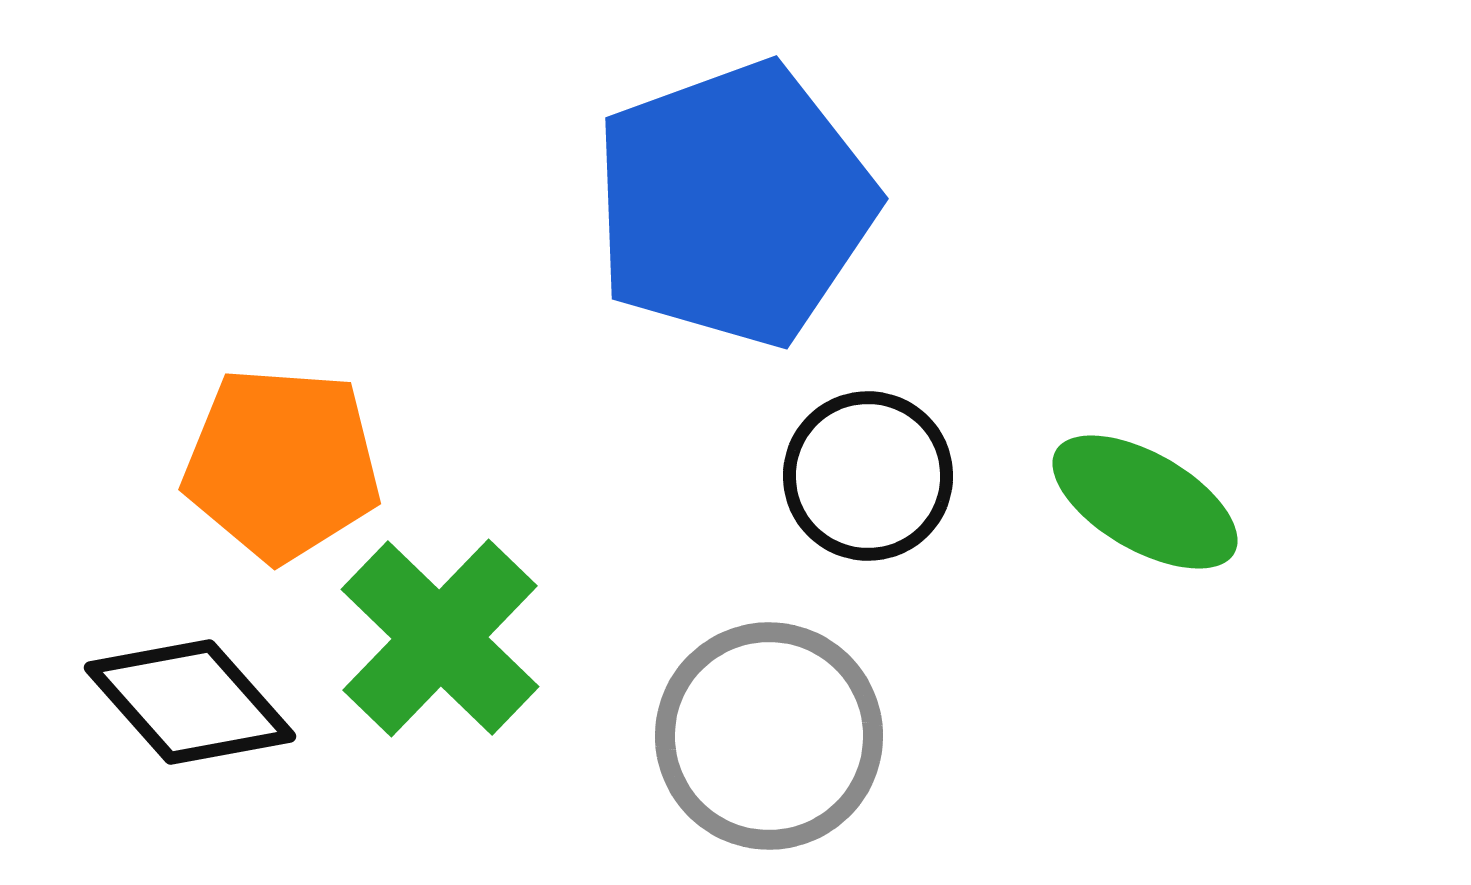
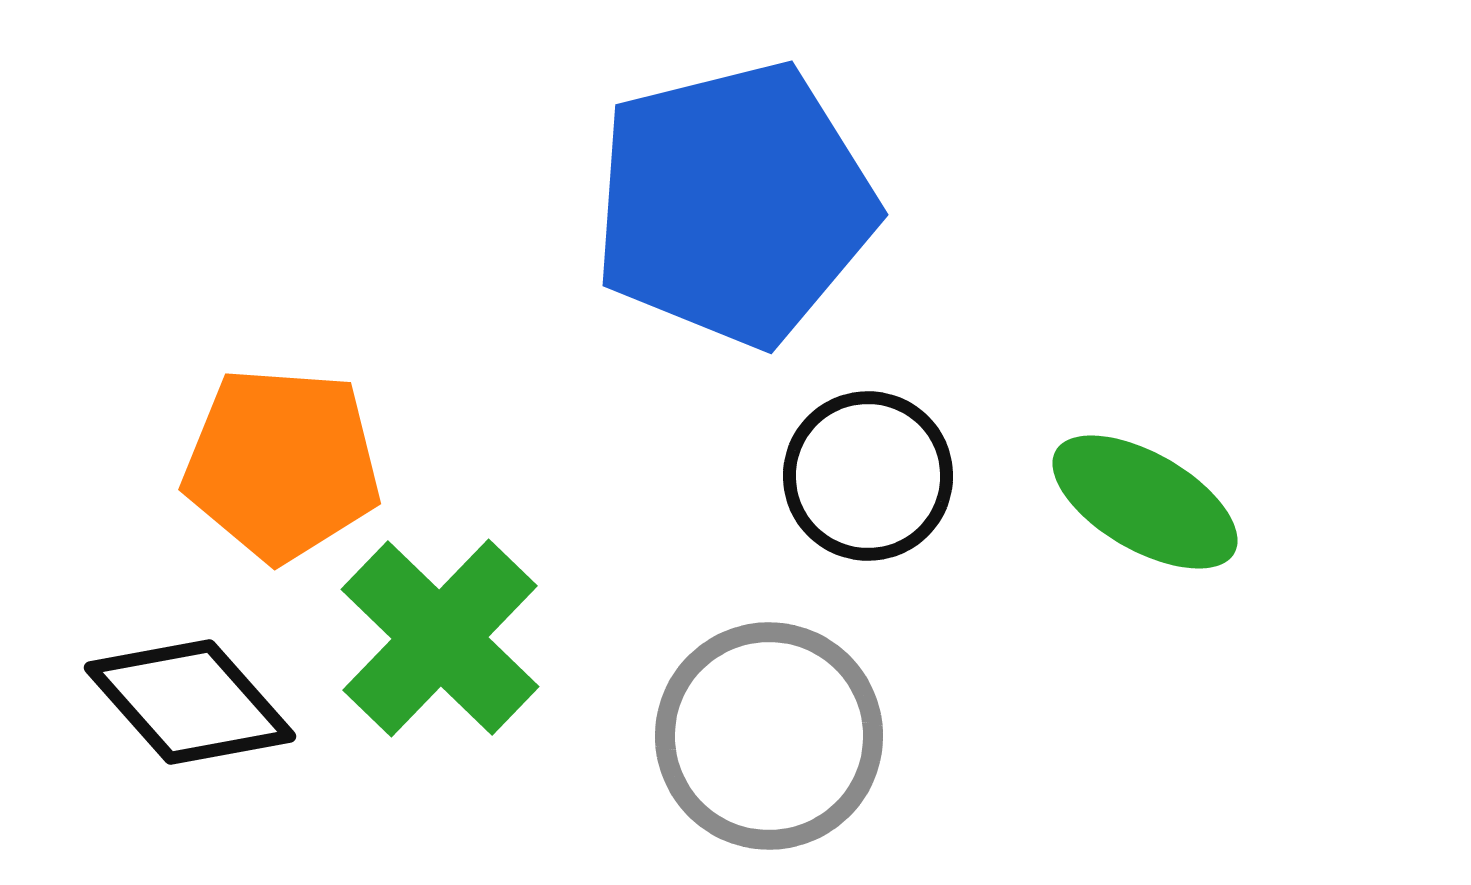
blue pentagon: rotated 6 degrees clockwise
